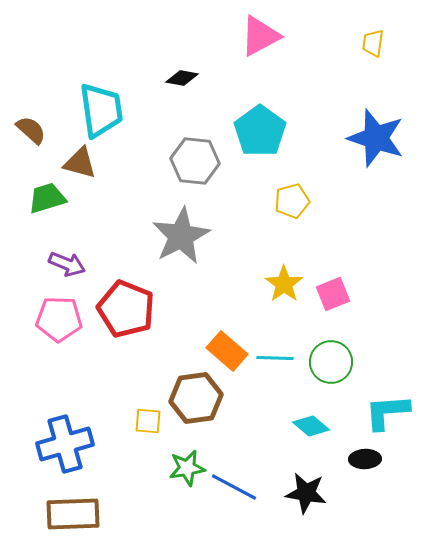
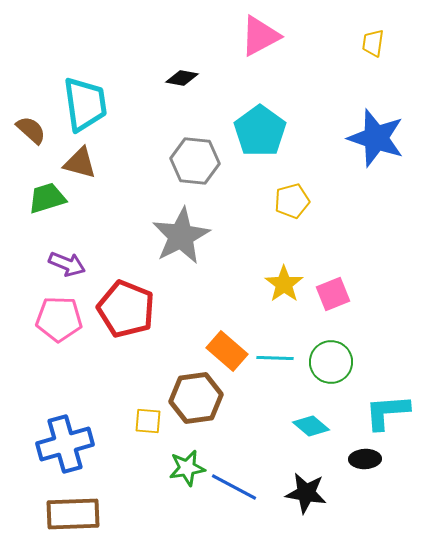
cyan trapezoid: moved 16 px left, 6 px up
